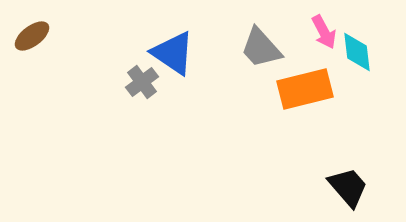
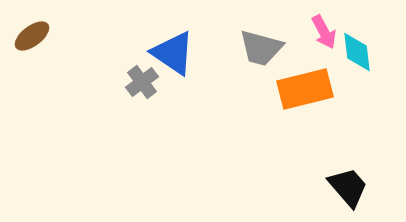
gray trapezoid: rotated 33 degrees counterclockwise
